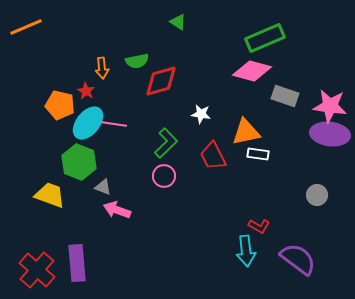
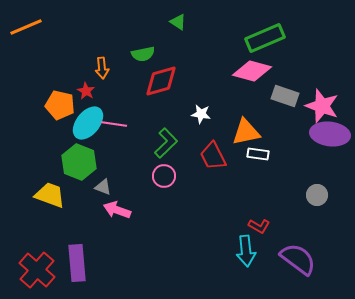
green semicircle: moved 6 px right, 7 px up
pink star: moved 8 px left; rotated 12 degrees clockwise
